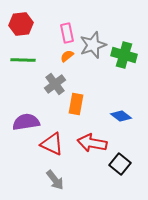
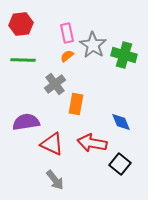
gray star: rotated 20 degrees counterclockwise
blue diamond: moved 6 px down; rotated 30 degrees clockwise
